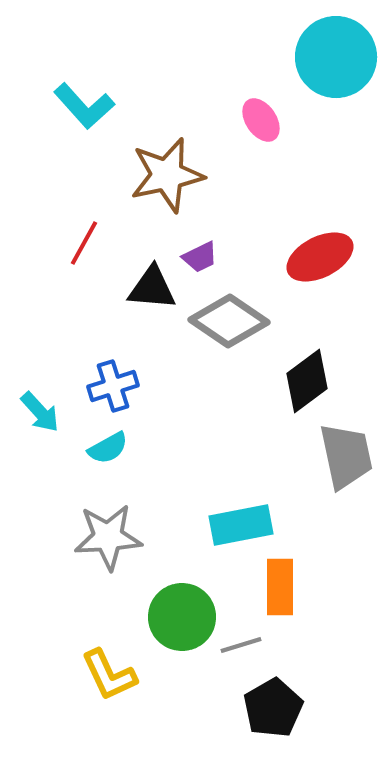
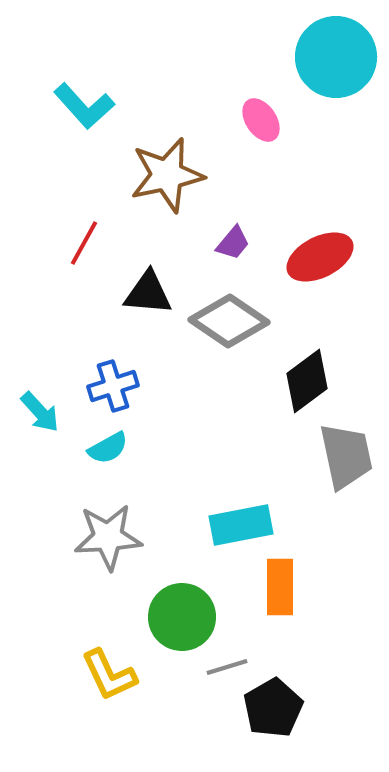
purple trapezoid: moved 33 px right, 14 px up; rotated 24 degrees counterclockwise
black triangle: moved 4 px left, 5 px down
gray line: moved 14 px left, 22 px down
